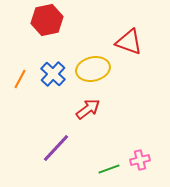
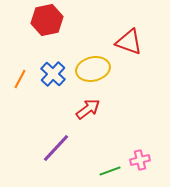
green line: moved 1 px right, 2 px down
